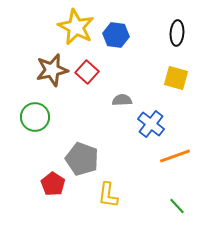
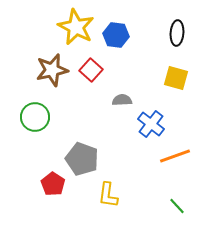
red square: moved 4 px right, 2 px up
